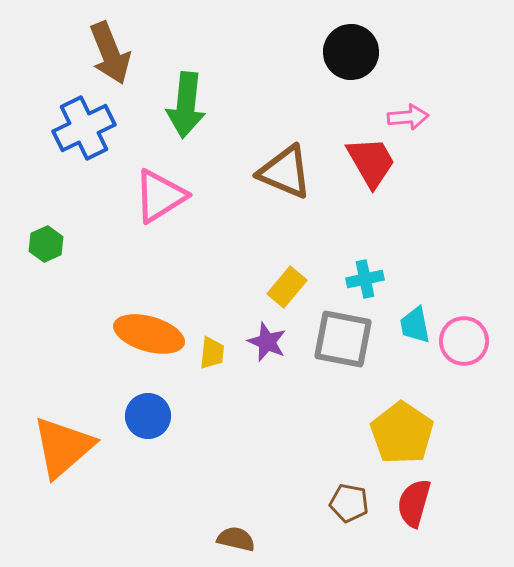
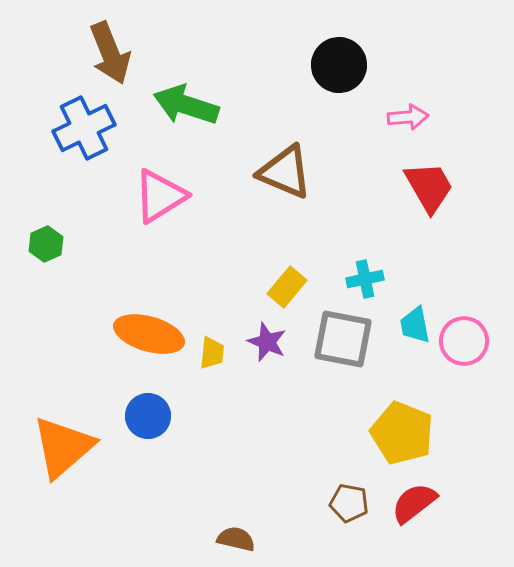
black circle: moved 12 px left, 13 px down
green arrow: rotated 102 degrees clockwise
red trapezoid: moved 58 px right, 25 px down
yellow pentagon: rotated 12 degrees counterclockwise
red semicircle: rotated 36 degrees clockwise
